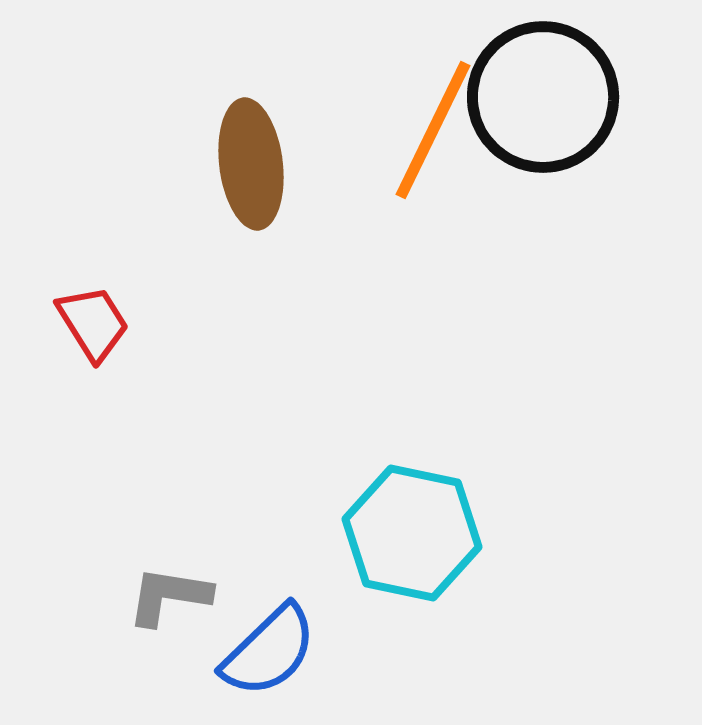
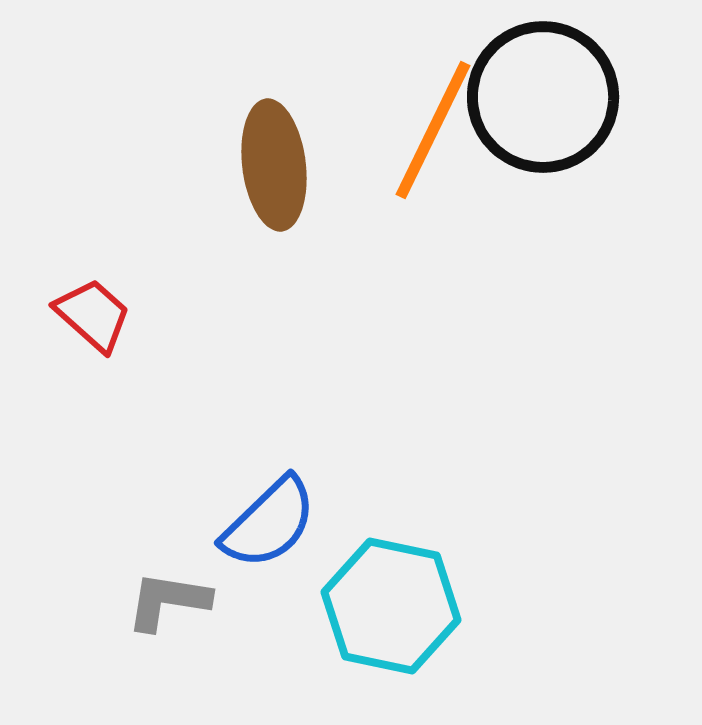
brown ellipse: moved 23 px right, 1 px down
red trapezoid: moved 8 px up; rotated 16 degrees counterclockwise
cyan hexagon: moved 21 px left, 73 px down
gray L-shape: moved 1 px left, 5 px down
blue semicircle: moved 128 px up
